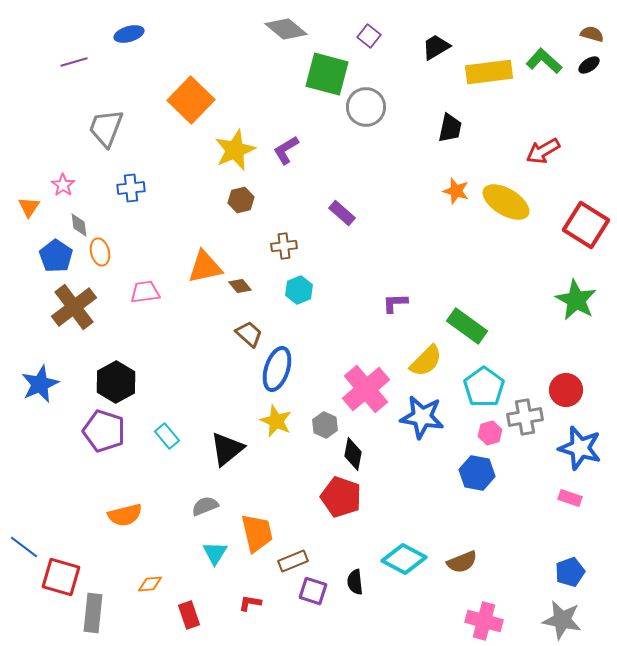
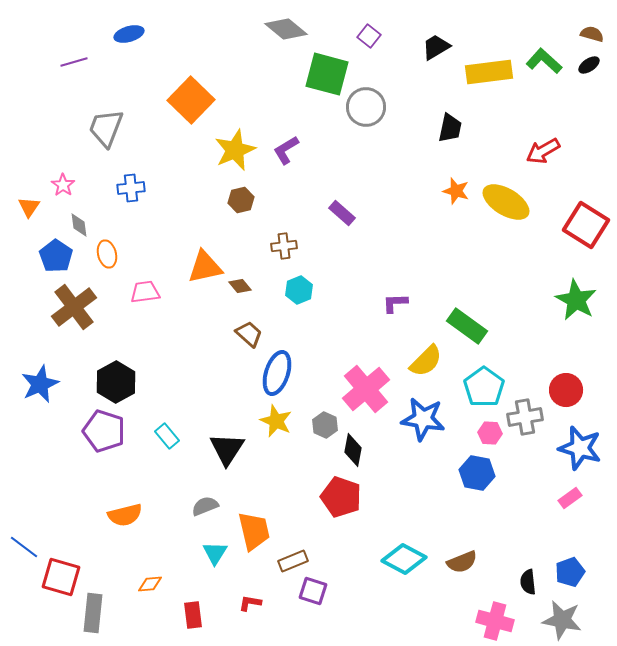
orange ellipse at (100, 252): moved 7 px right, 2 px down
blue ellipse at (277, 369): moved 4 px down
blue star at (422, 417): moved 1 px right, 2 px down
pink hexagon at (490, 433): rotated 20 degrees clockwise
black triangle at (227, 449): rotated 18 degrees counterclockwise
black diamond at (353, 454): moved 4 px up
pink rectangle at (570, 498): rotated 55 degrees counterclockwise
orange trapezoid at (257, 533): moved 3 px left, 2 px up
black semicircle at (355, 582): moved 173 px right
red rectangle at (189, 615): moved 4 px right; rotated 12 degrees clockwise
pink cross at (484, 621): moved 11 px right
